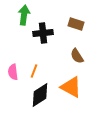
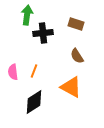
green arrow: moved 3 px right
black diamond: moved 6 px left, 7 px down
